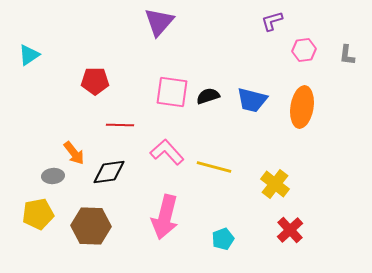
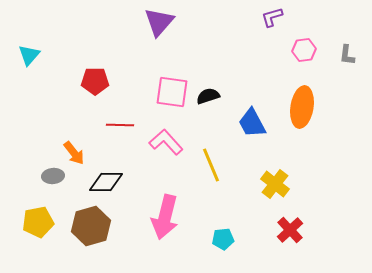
purple L-shape: moved 4 px up
cyan triangle: rotated 15 degrees counterclockwise
blue trapezoid: moved 23 px down; rotated 48 degrees clockwise
pink L-shape: moved 1 px left, 10 px up
yellow line: moved 3 px left, 2 px up; rotated 52 degrees clockwise
black diamond: moved 3 px left, 10 px down; rotated 8 degrees clockwise
yellow pentagon: moved 8 px down
brown hexagon: rotated 18 degrees counterclockwise
cyan pentagon: rotated 15 degrees clockwise
